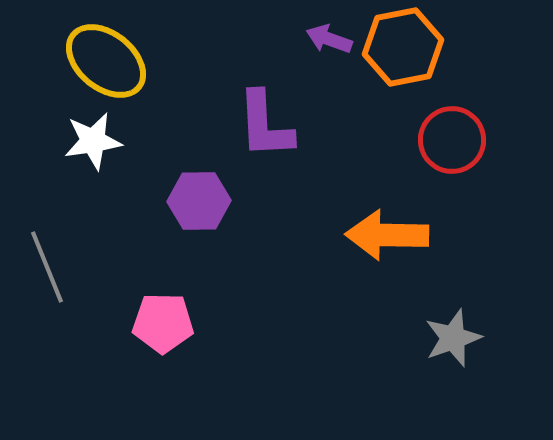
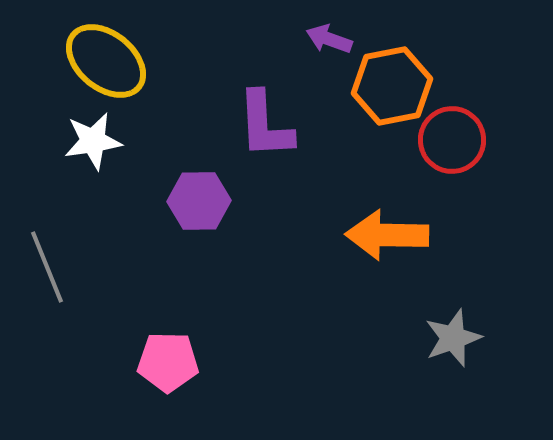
orange hexagon: moved 11 px left, 39 px down
pink pentagon: moved 5 px right, 39 px down
